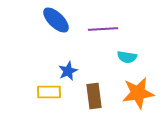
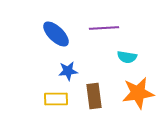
blue ellipse: moved 14 px down
purple line: moved 1 px right, 1 px up
blue star: rotated 18 degrees clockwise
yellow rectangle: moved 7 px right, 7 px down
